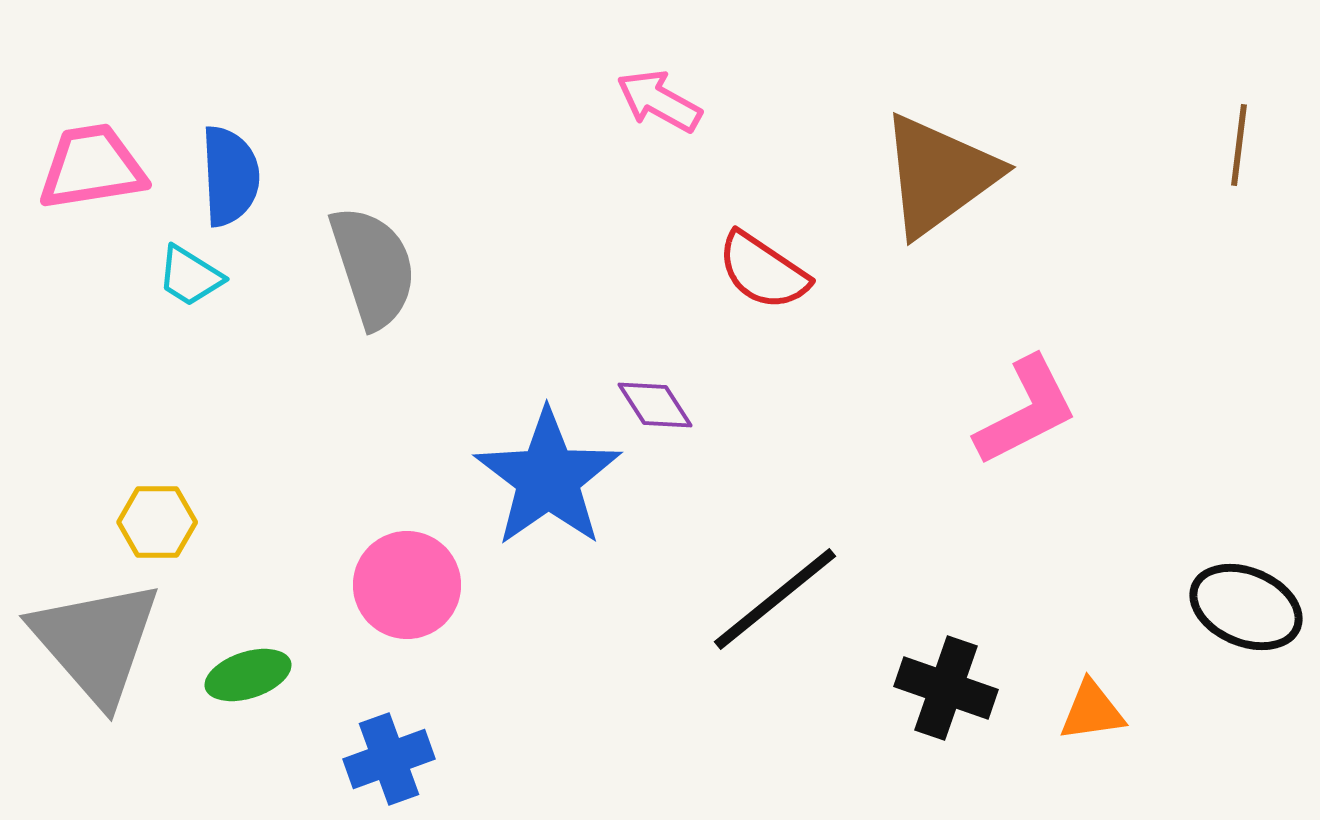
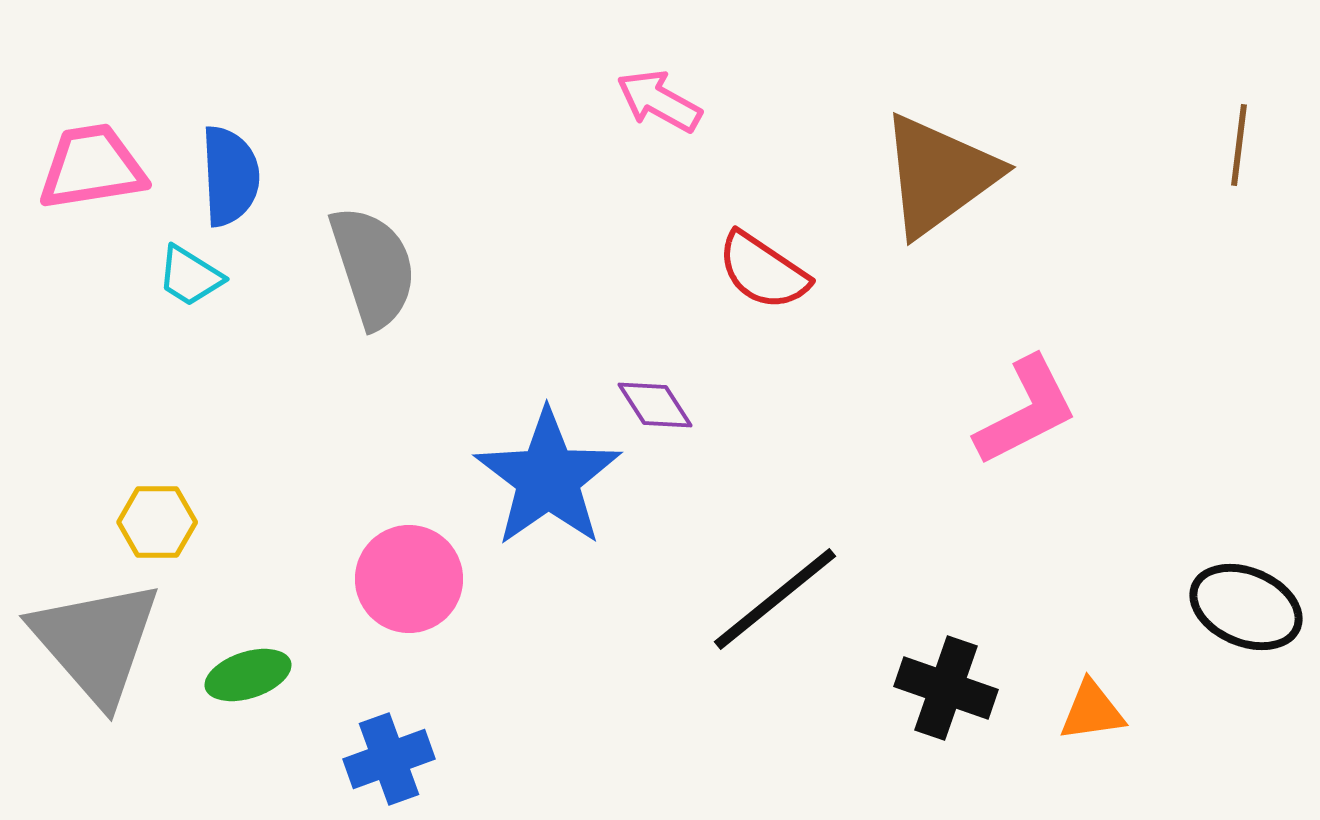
pink circle: moved 2 px right, 6 px up
